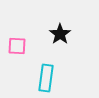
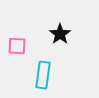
cyan rectangle: moved 3 px left, 3 px up
